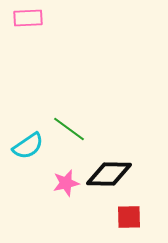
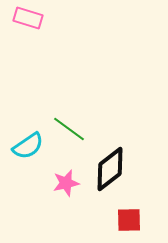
pink rectangle: rotated 20 degrees clockwise
black diamond: moved 1 px right, 5 px up; rotated 39 degrees counterclockwise
red square: moved 3 px down
